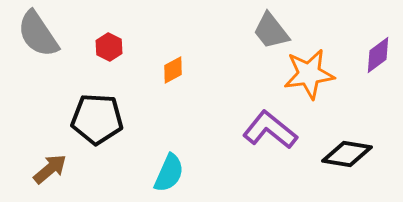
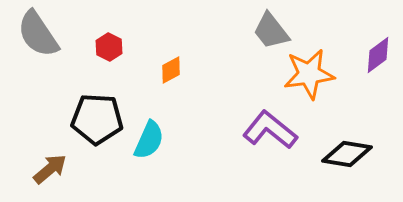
orange diamond: moved 2 px left
cyan semicircle: moved 20 px left, 33 px up
